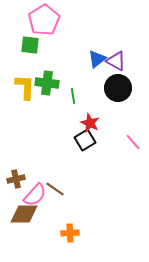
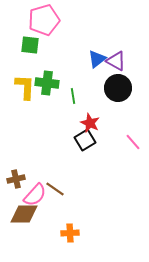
pink pentagon: rotated 16 degrees clockwise
